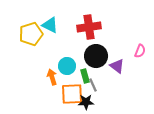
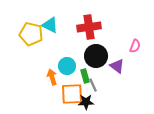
yellow pentagon: rotated 30 degrees clockwise
pink semicircle: moved 5 px left, 5 px up
